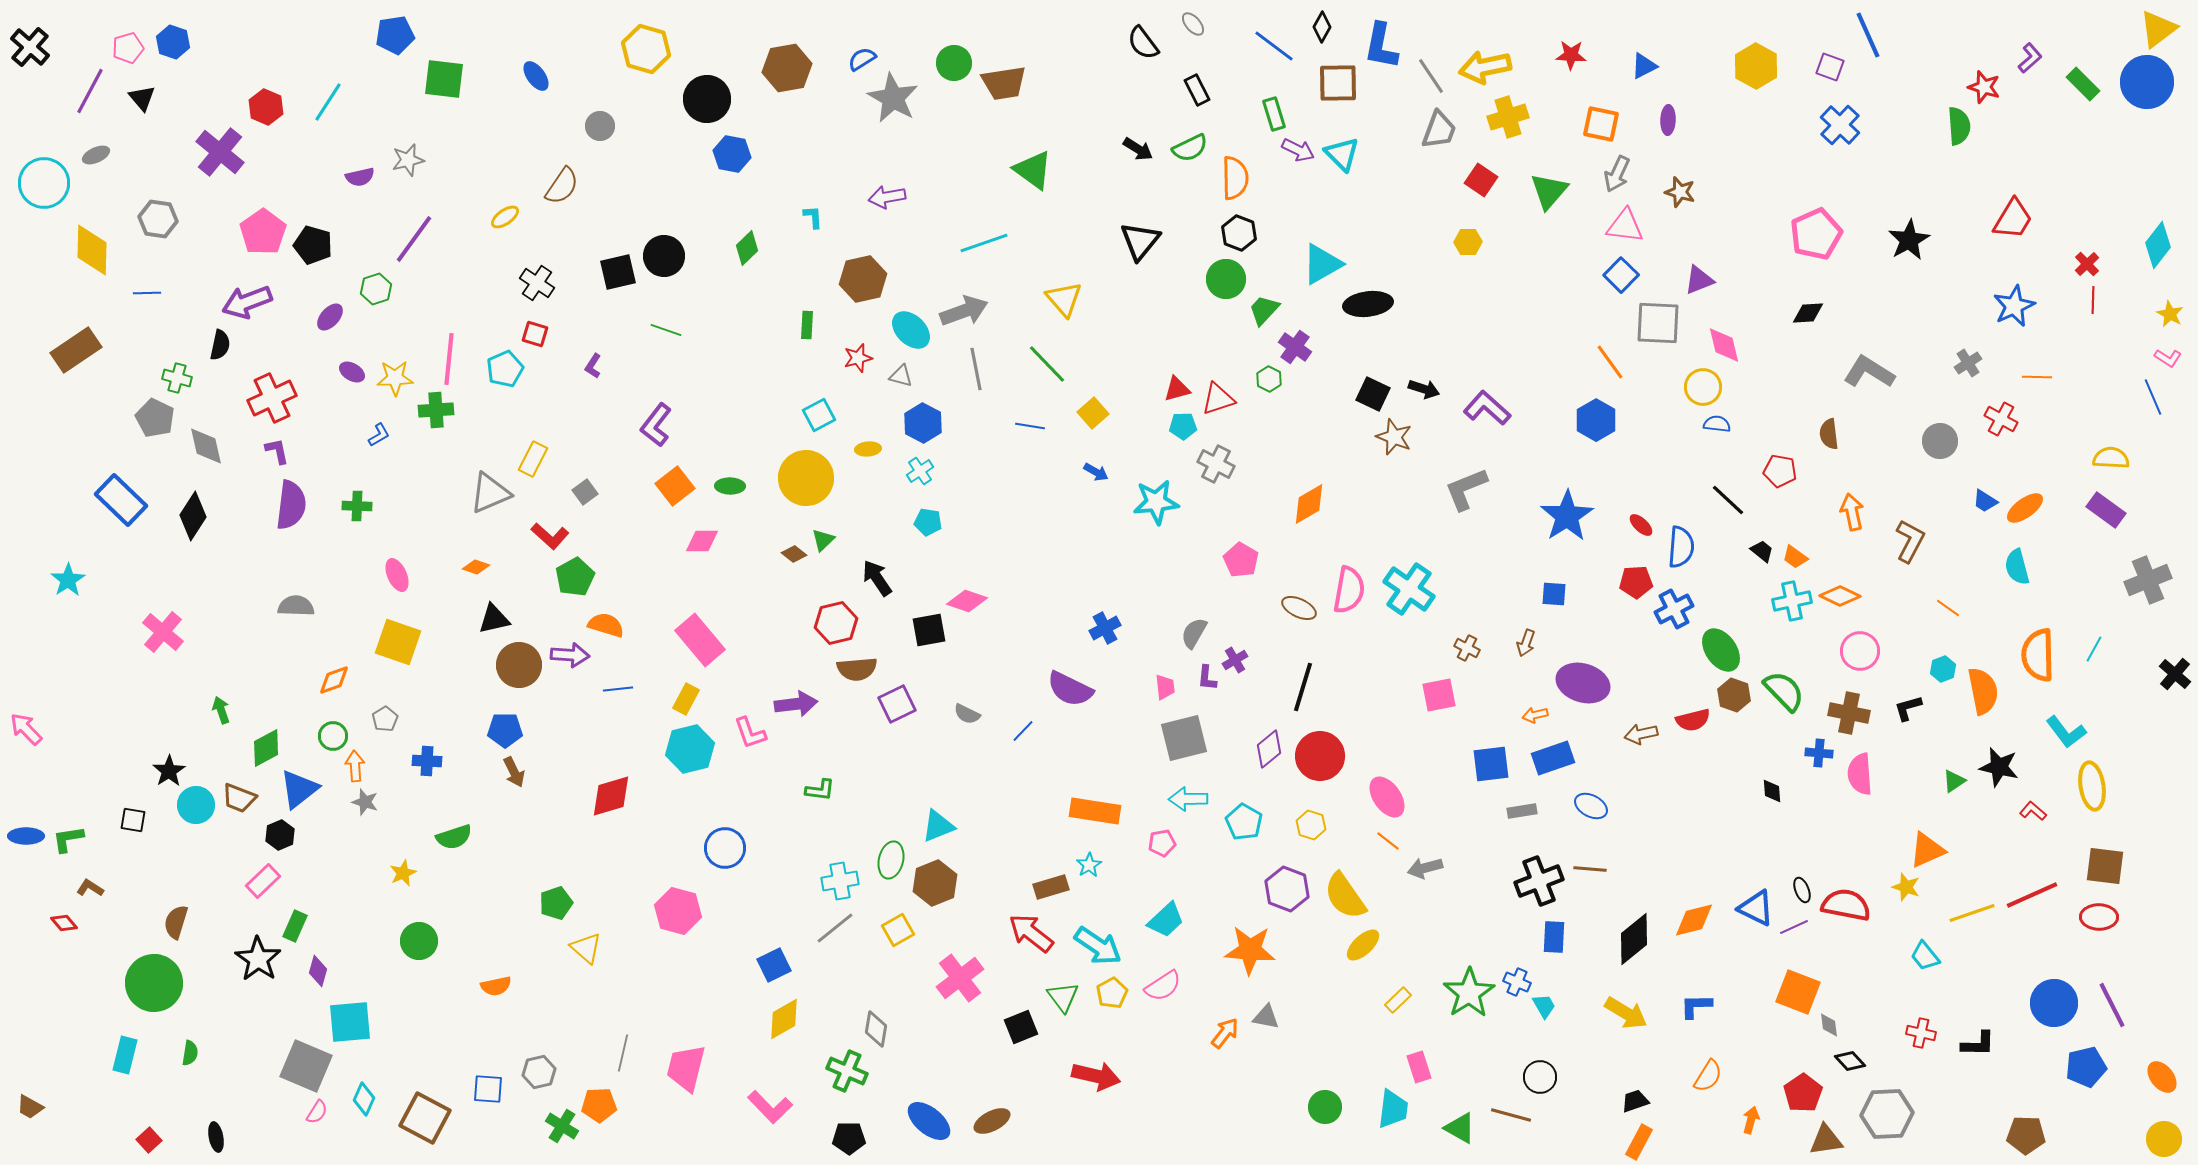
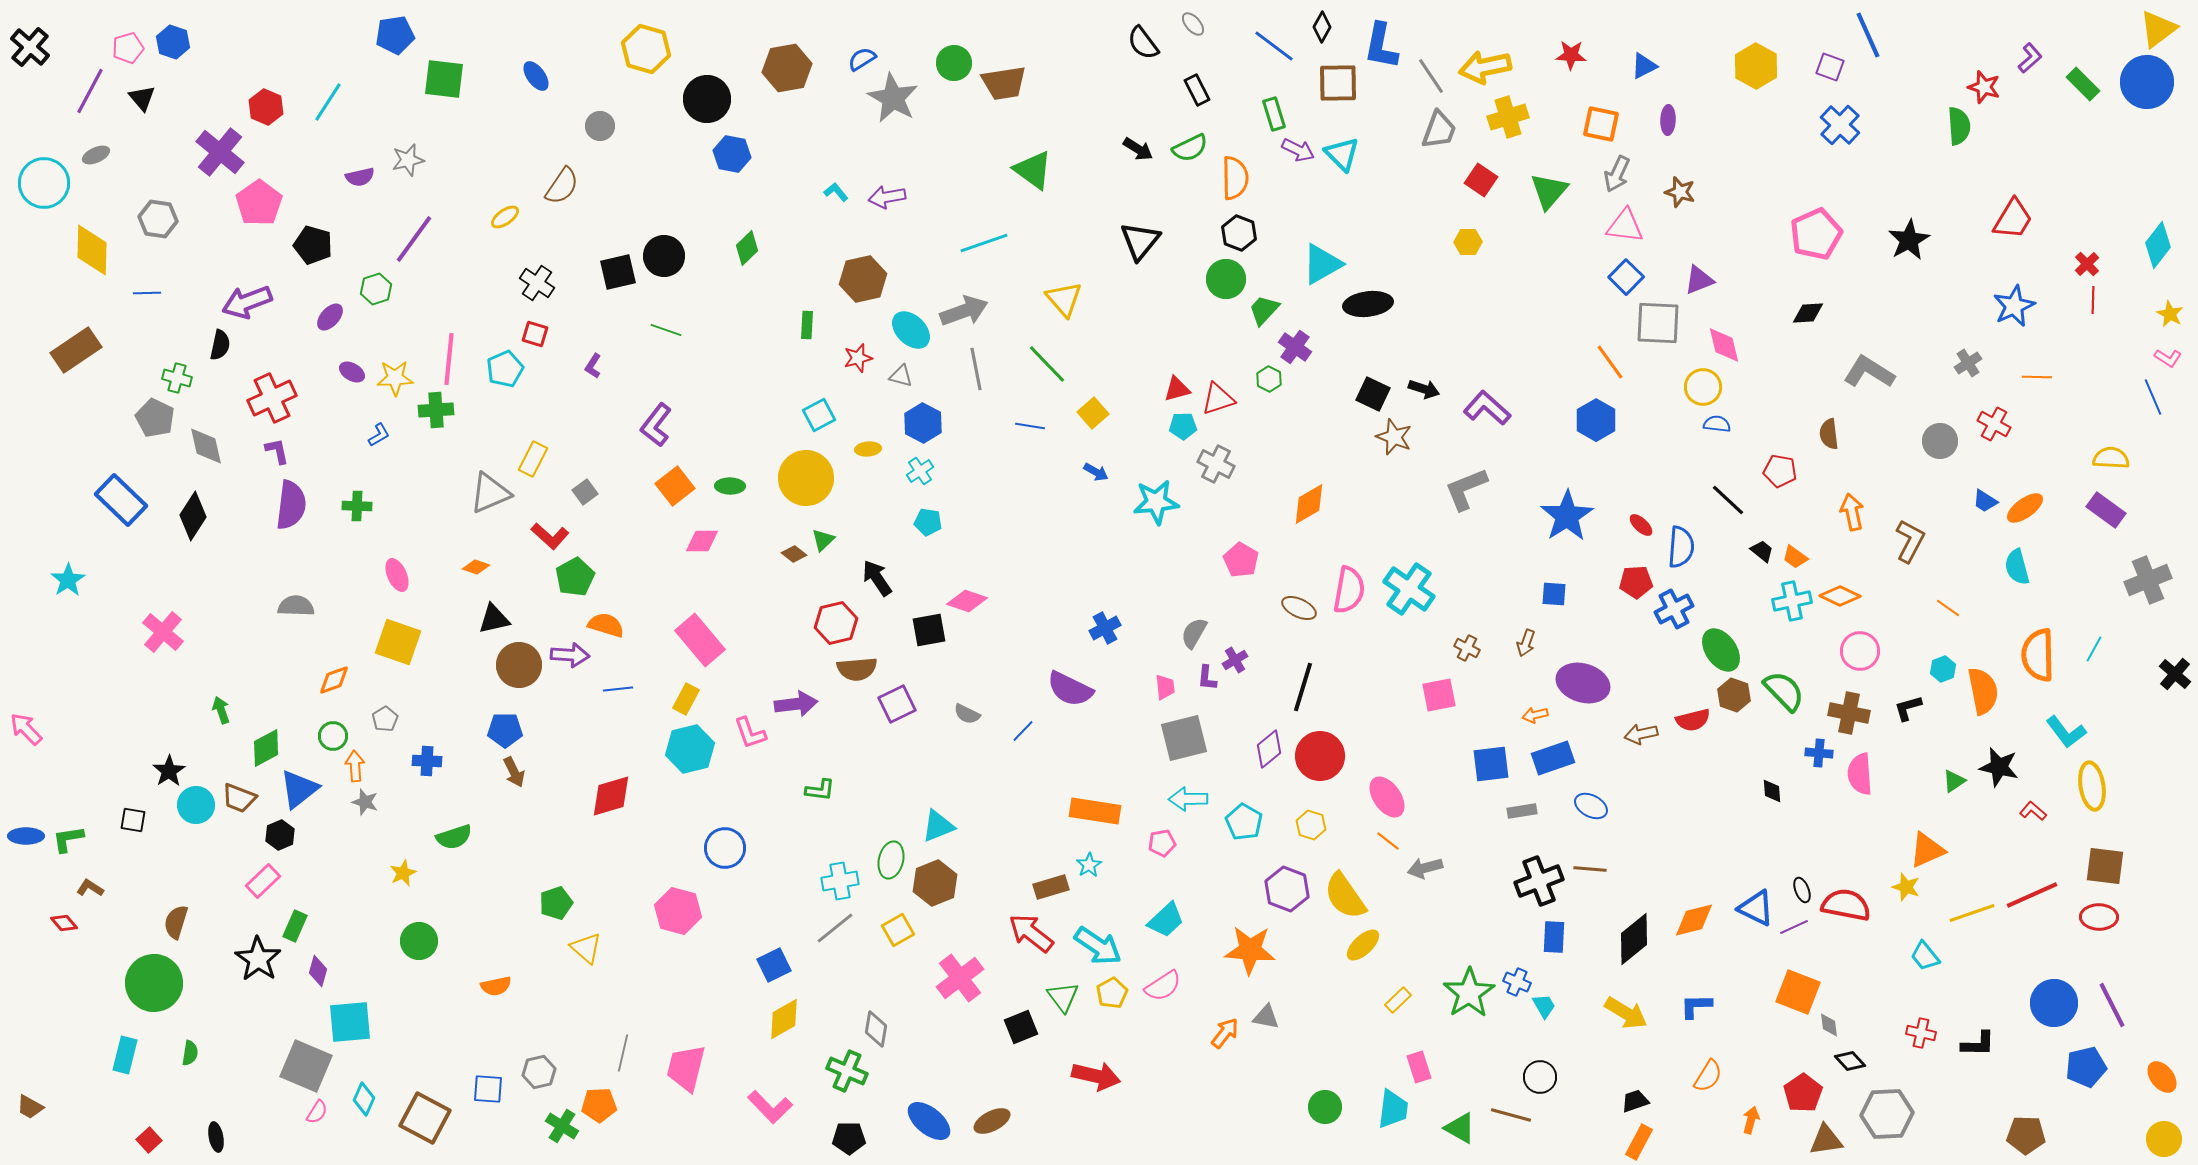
cyan L-shape at (813, 217): moved 23 px right, 25 px up; rotated 35 degrees counterclockwise
pink pentagon at (263, 232): moved 4 px left, 29 px up
blue square at (1621, 275): moved 5 px right, 2 px down
red cross at (2001, 419): moved 7 px left, 5 px down
